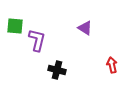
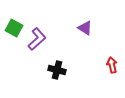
green square: moved 1 px left, 2 px down; rotated 24 degrees clockwise
purple L-shape: moved 1 px up; rotated 35 degrees clockwise
